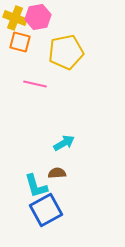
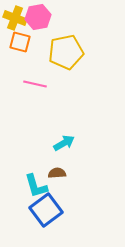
blue square: rotated 8 degrees counterclockwise
